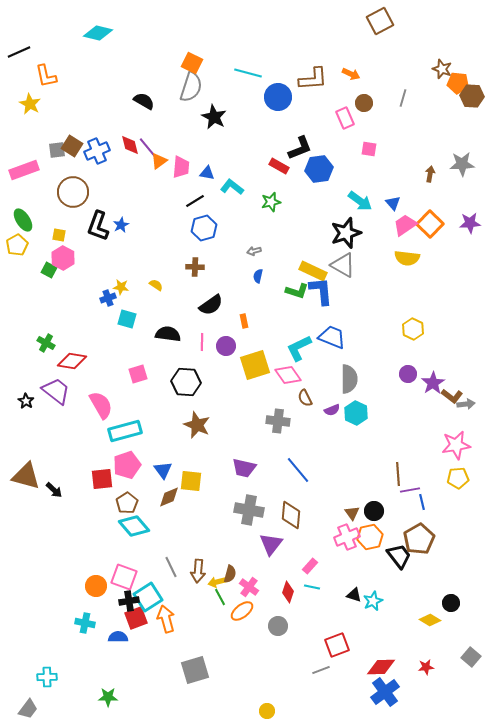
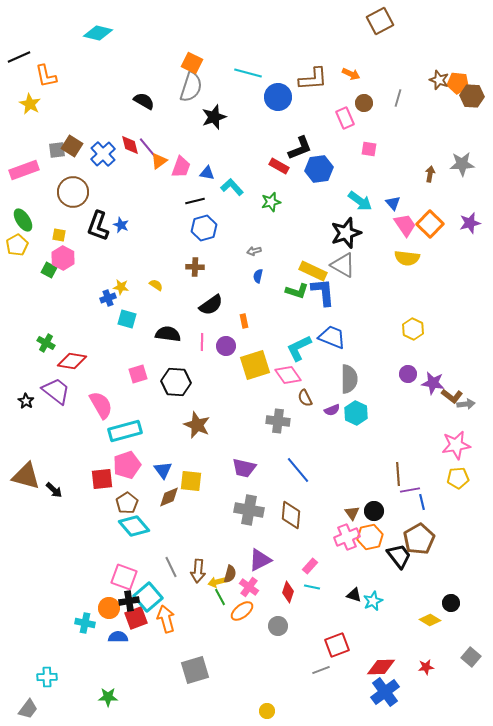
black line at (19, 52): moved 5 px down
brown star at (442, 69): moved 3 px left, 11 px down
gray line at (403, 98): moved 5 px left
black star at (214, 117): rotated 25 degrees clockwise
blue cross at (97, 151): moved 6 px right, 3 px down; rotated 20 degrees counterclockwise
pink trapezoid at (181, 167): rotated 15 degrees clockwise
cyan L-shape at (232, 187): rotated 10 degrees clockwise
black line at (195, 201): rotated 18 degrees clockwise
purple star at (470, 223): rotated 10 degrees counterclockwise
blue star at (121, 225): rotated 21 degrees counterclockwise
pink trapezoid at (405, 225): rotated 90 degrees clockwise
blue L-shape at (321, 291): moved 2 px right, 1 px down
black hexagon at (186, 382): moved 10 px left
purple star at (433, 383): rotated 30 degrees counterclockwise
purple triangle at (271, 544): moved 11 px left, 16 px down; rotated 25 degrees clockwise
orange circle at (96, 586): moved 13 px right, 22 px down
cyan square at (148, 597): rotated 8 degrees counterclockwise
